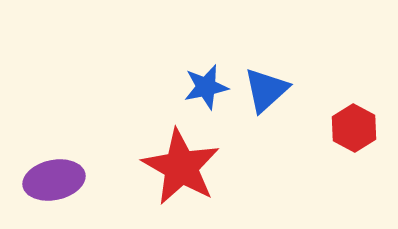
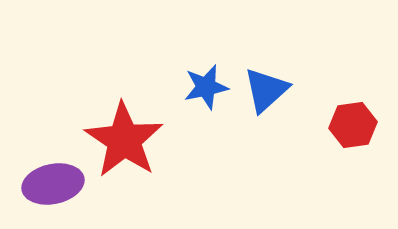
red hexagon: moved 1 px left, 3 px up; rotated 24 degrees clockwise
red star: moved 57 px left, 27 px up; rotated 4 degrees clockwise
purple ellipse: moved 1 px left, 4 px down
